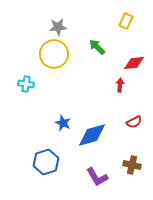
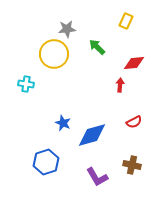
gray star: moved 9 px right, 2 px down
